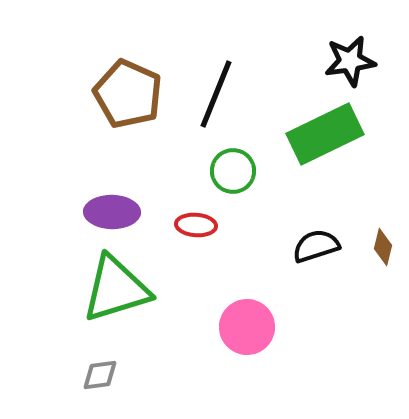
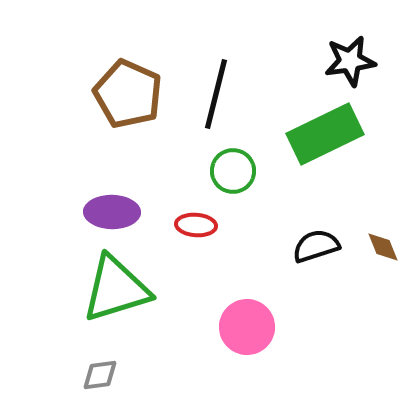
black line: rotated 8 degrees counterclockwise
brown diamond: rotated 36 degrees counterclockwise
